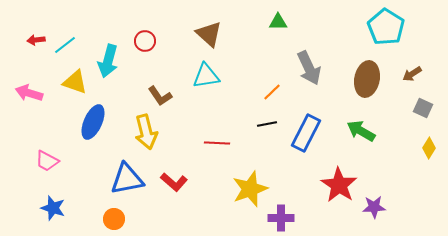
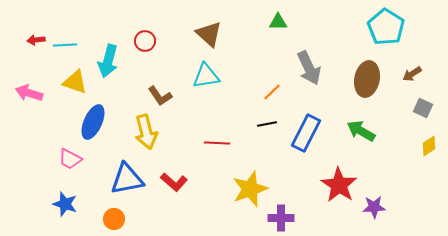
cyan line: rotated 35 degrees clockwise
yellow diamond: moved 2 px up; rotated 25 degrees clockwise
pink trapezoid: moved 23 px right, 2 px up
blue star: moved 12 px right, 4 px up
